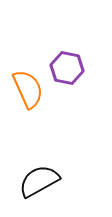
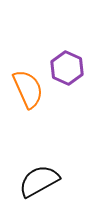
purple hexagon: rotated 12 degrees clockwise
